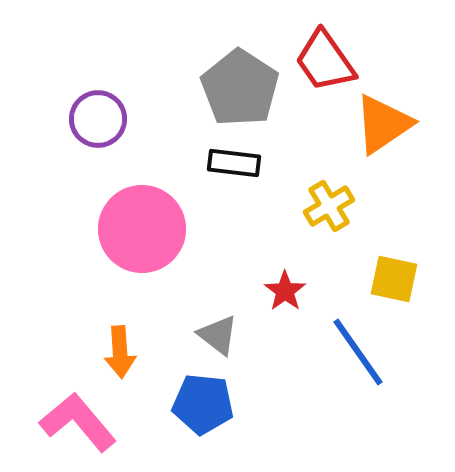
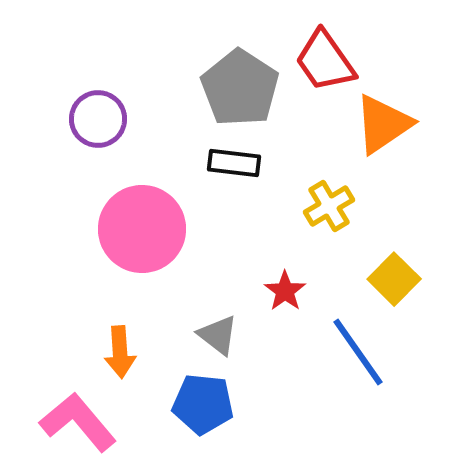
yellow square: rotated 33 degrees clockwise
